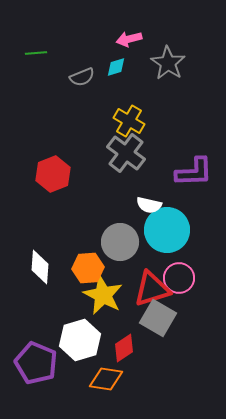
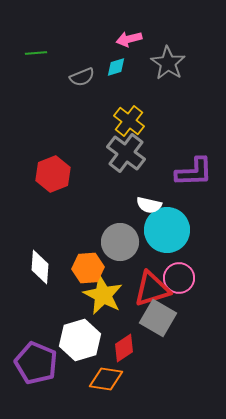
yellow cross: rotated 8 degrees clockwise
